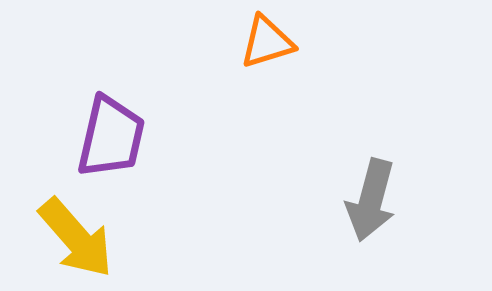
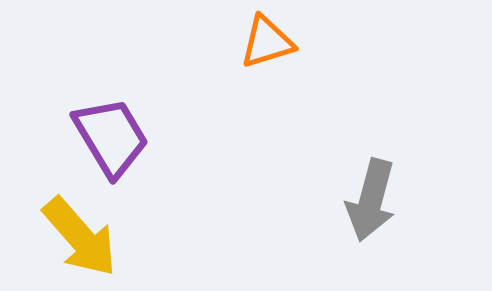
purple trapezoid: rotated 44 degrees counterclockwise
yellow arrow: moved 4 px right, 1 px up
